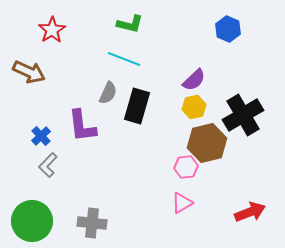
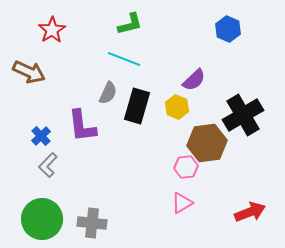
green L-shape: rotated 28 degrees counterclockwise
yellow hexagon: moved 17 px left; rotated 25 degrees counterclockwise
brown hexagon: rotated 6 degrees clockwise
green circle: moved 10 px right, 2 px up
